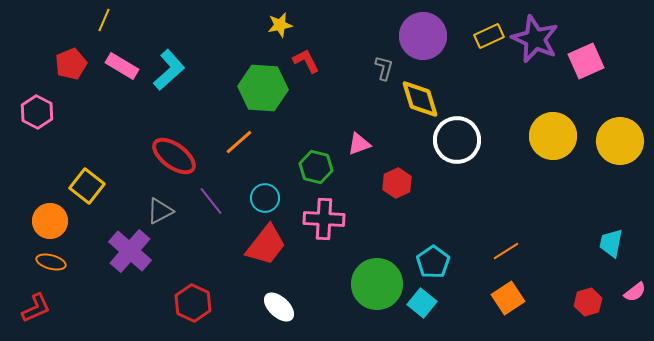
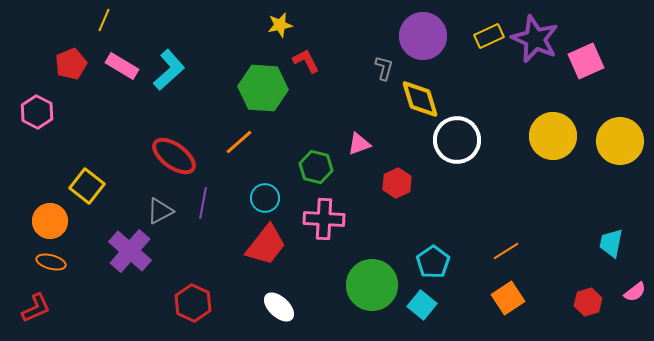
purple line at (211, 201): moved 8 px left, 2 px down; rotated 48 degrees clockwise
green circle at (377, 284): moved 5 px left, 1 px down
cyan square at (422, 303): moved 2 px down
